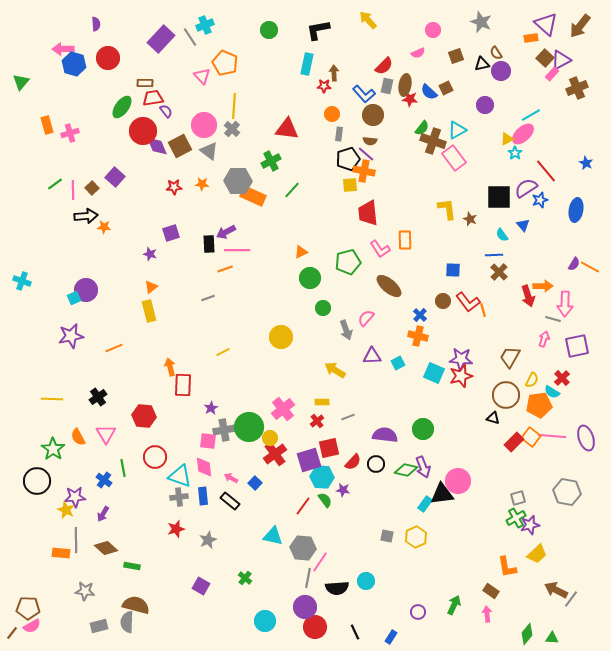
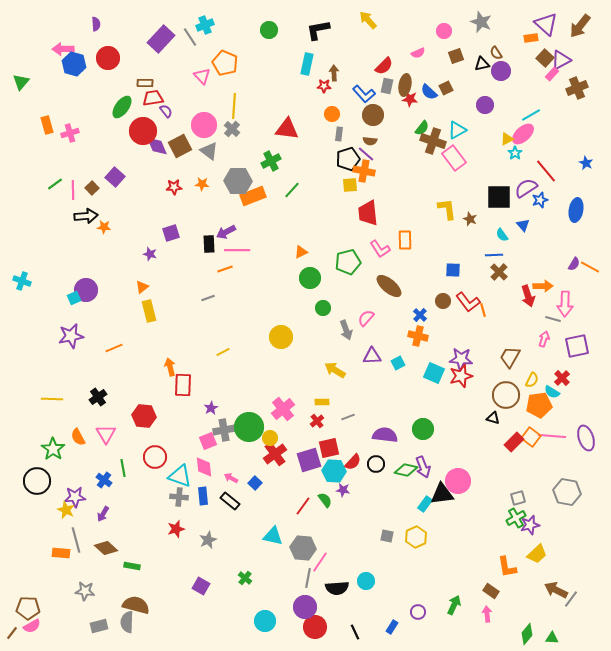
pink circle at (433, 30): moved 11 px right, 1 px down
orange rectangle at (253, 196): rotated 45 degrees counterclockwise
orange triangle at (151, 287): moved 9 px left
pink square at (208, 441): rotated 30 degrees counterclockwise
cyan hexagon at (322, 477): moved 12 px right, 6 px up
gray cross at (179, 497): rotated 12 degrees clockwise
gray line at (76, 540): rotated 15 degrees counterclockwise
blue rectangle at (391, 637): moved 1 px right, 10 px up
